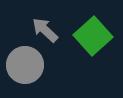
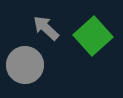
gray arrow: moved 1 px right, 2 px up
